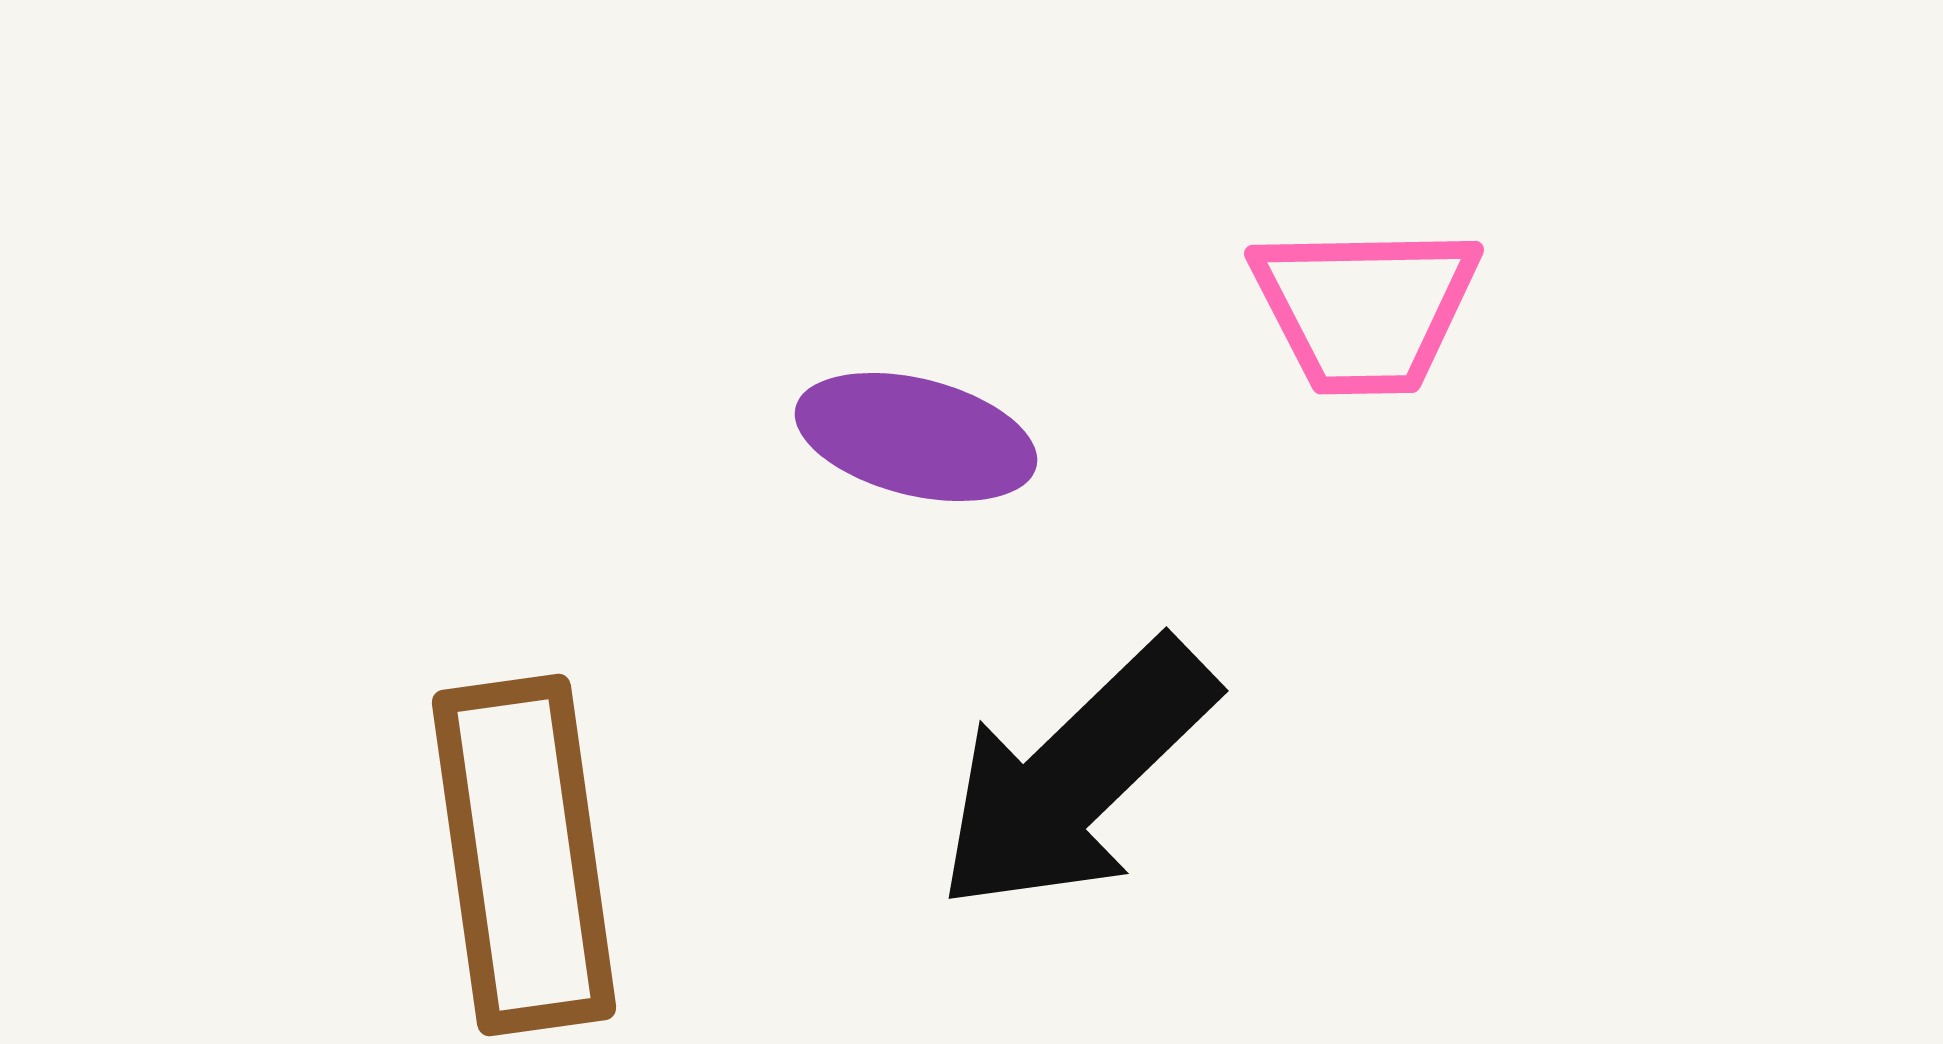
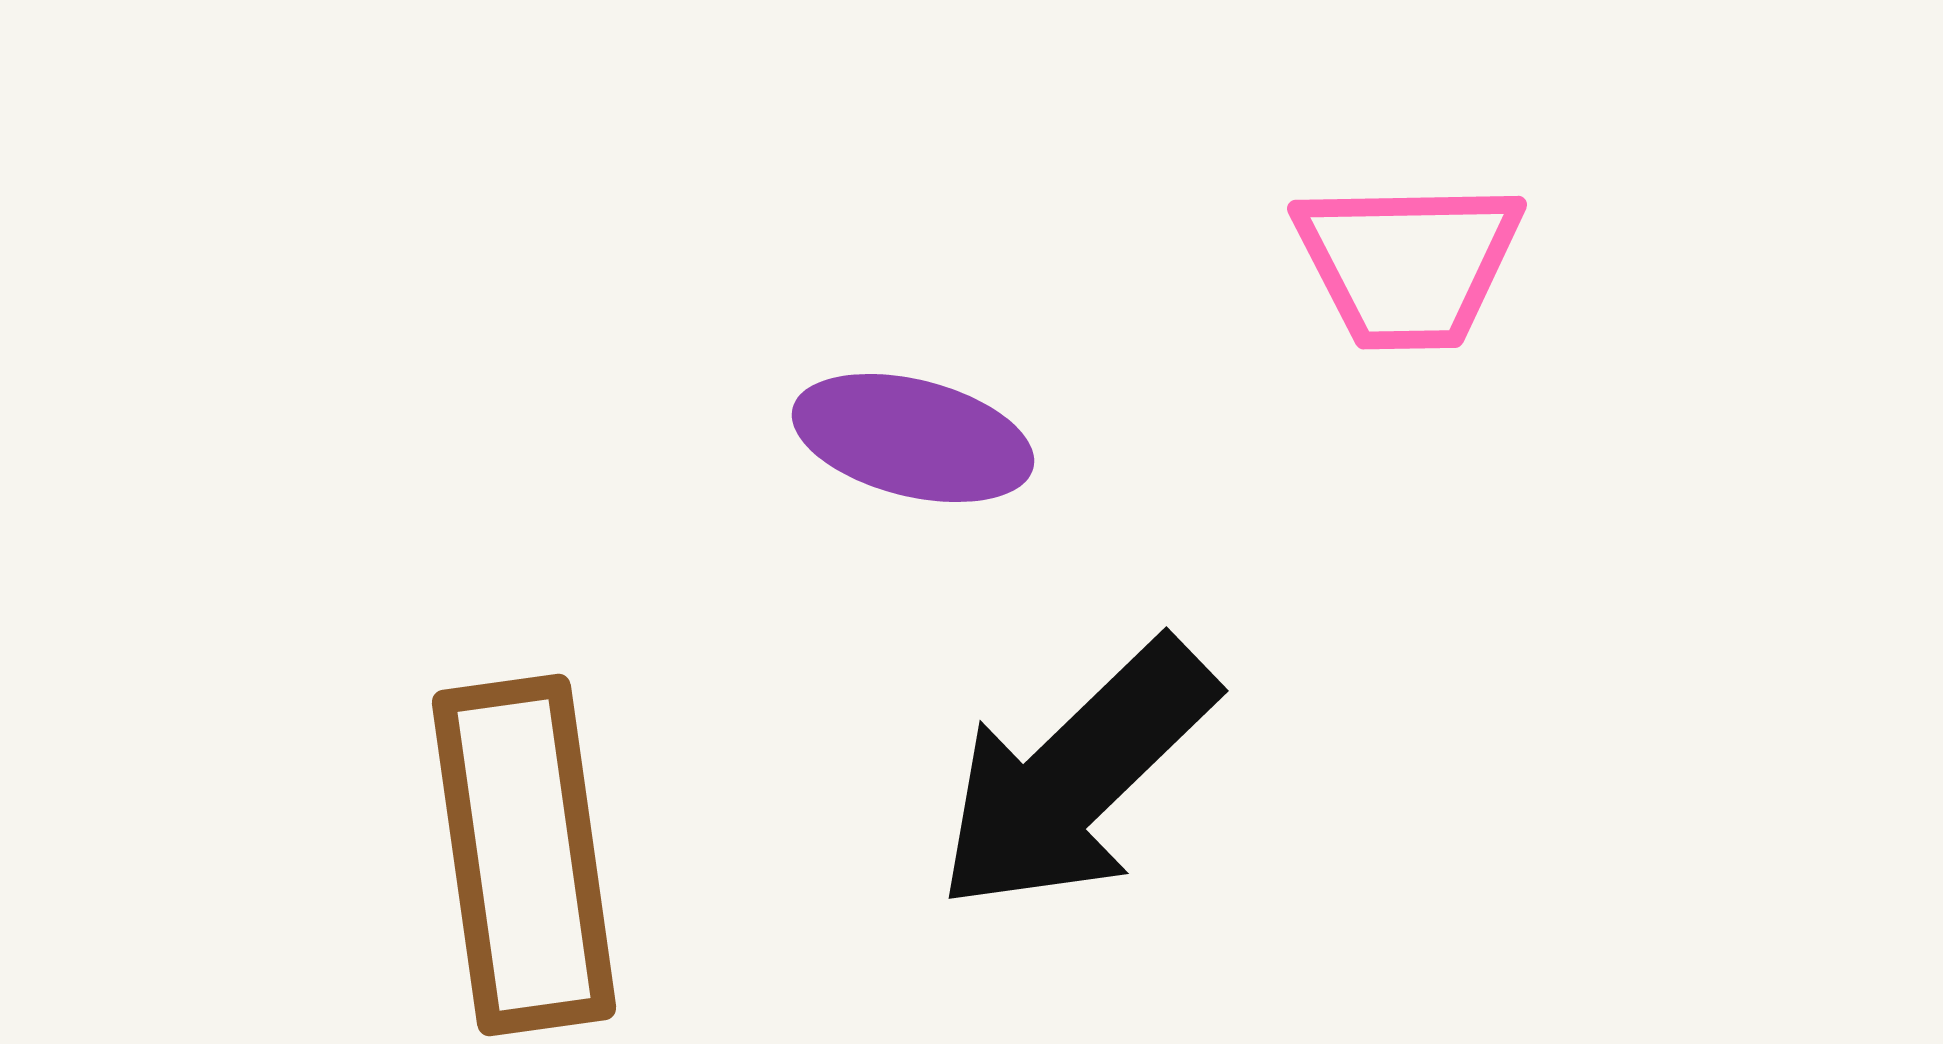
pink trapezoid: moved 43 px right, 45 px up
purple ellipse: moved 3 px left, 1 px down
